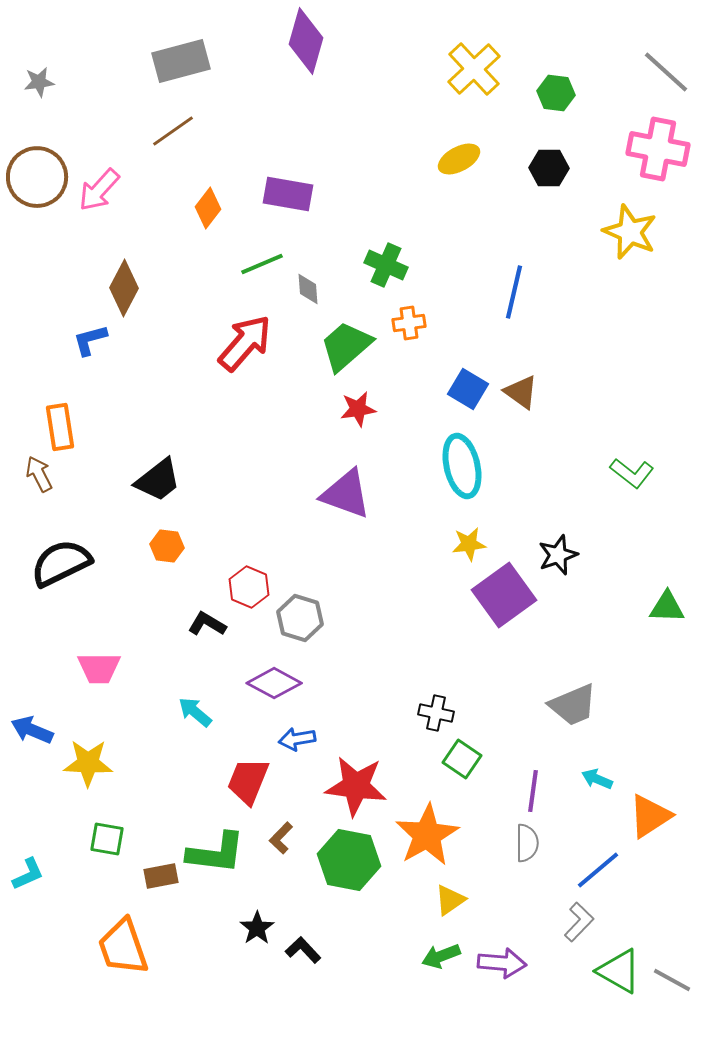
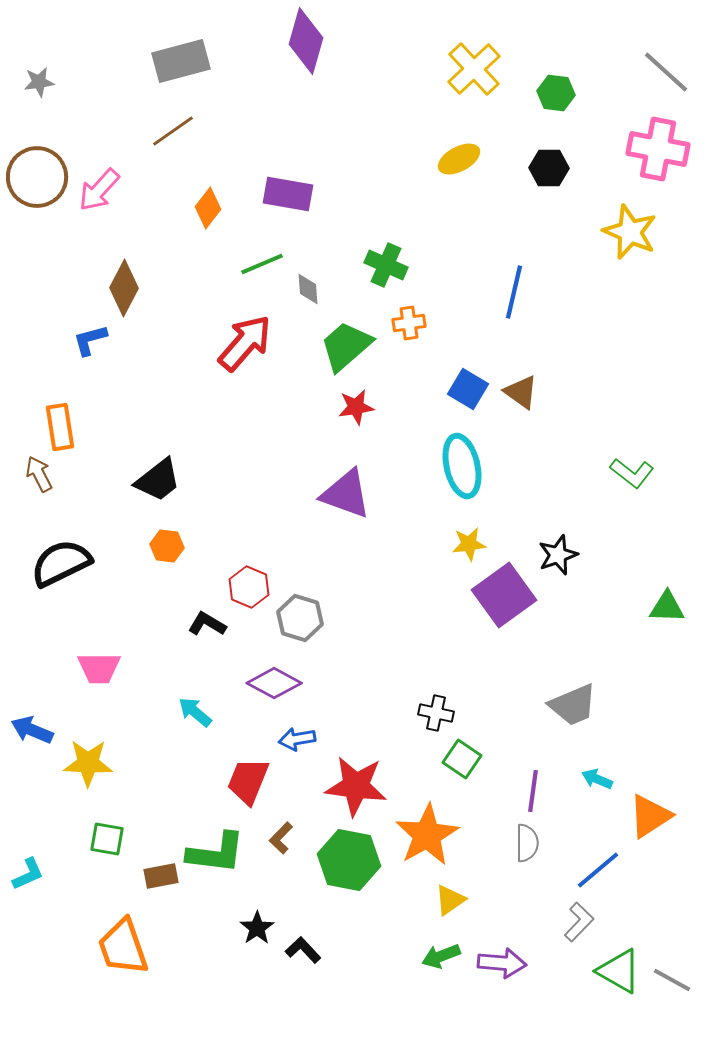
red star at (358, 409): moved 2 px left, 2 px up
